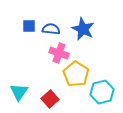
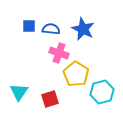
red square: rotated 24 degrees clockwise
